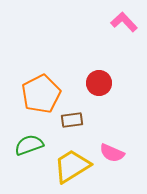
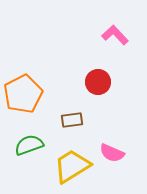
pink L-shape: moved 9 px left, 13 px down
red circle: moved 1 px left, 1 px up
orange pentagon: moved 18 px left
